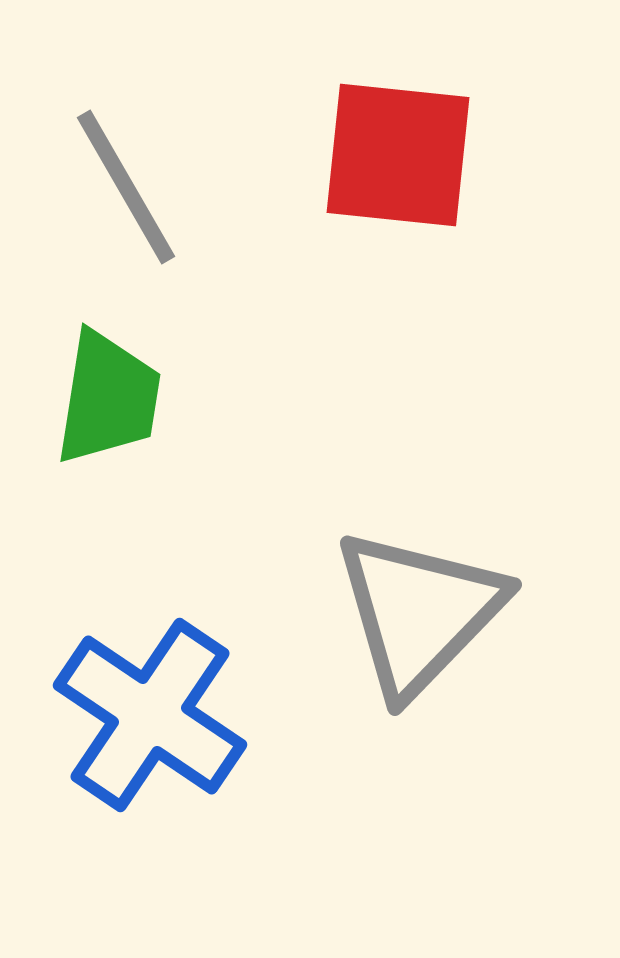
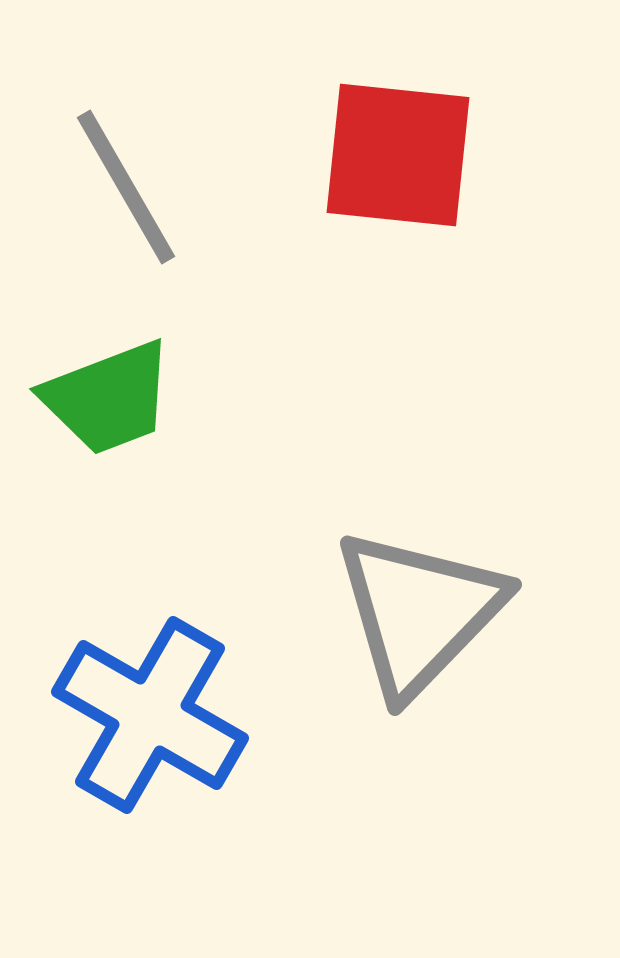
green trapezoid: rotated 60 degrees clockwise
blue cross: rotated 4 degrees counterclockwise
